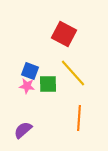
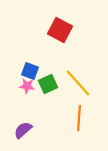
red square: moved 4 px left, 4 px up
yellow line: moved 5 px right, 10 px down
green square: rotated 24 degrees counterclockwise
